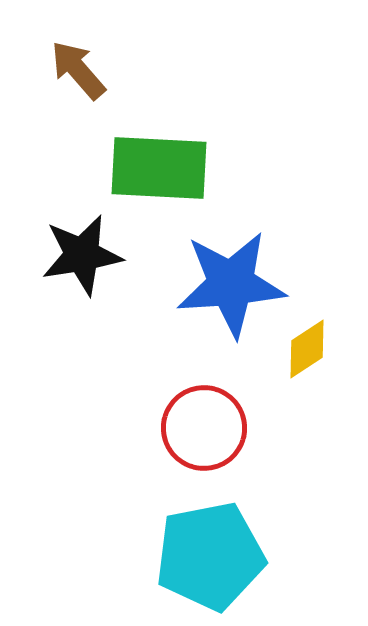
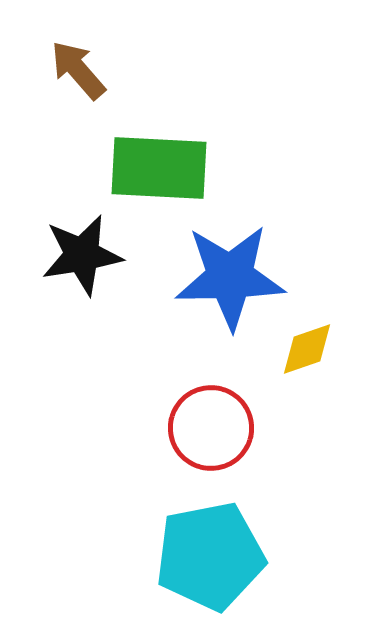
blue star: moved 1 px left, 7 px up; rotated 3 degrees clockwise
yellow diamond: rotated 14 degrees clockwise
red circle: moved 7 px right
